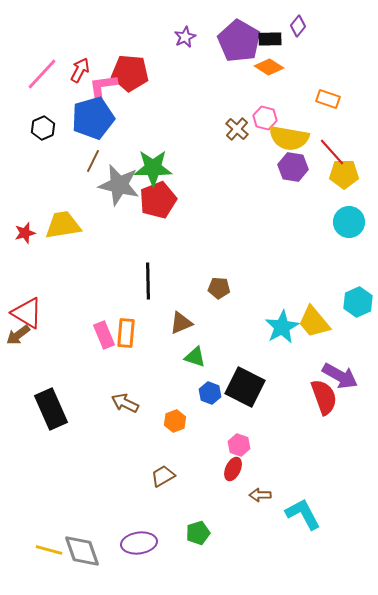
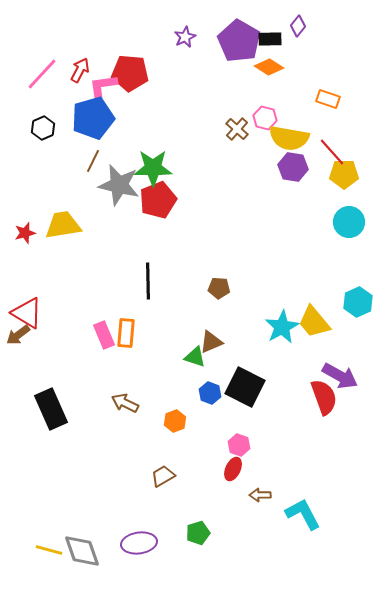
brown triangle at (181, 323): moved 30 px right, 19 px down
